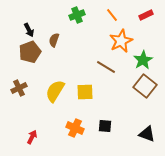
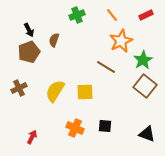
brown pentagon: moved 1 px left
